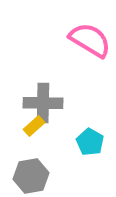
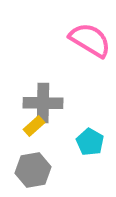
gray hexagon: moved 2 px right, 6 px up
